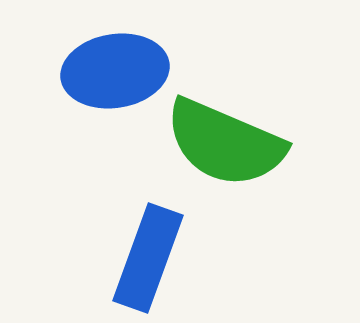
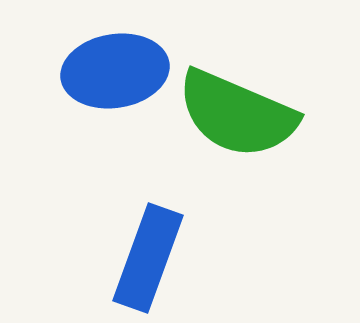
green semicircle: moved 12 px right, 29 px up
